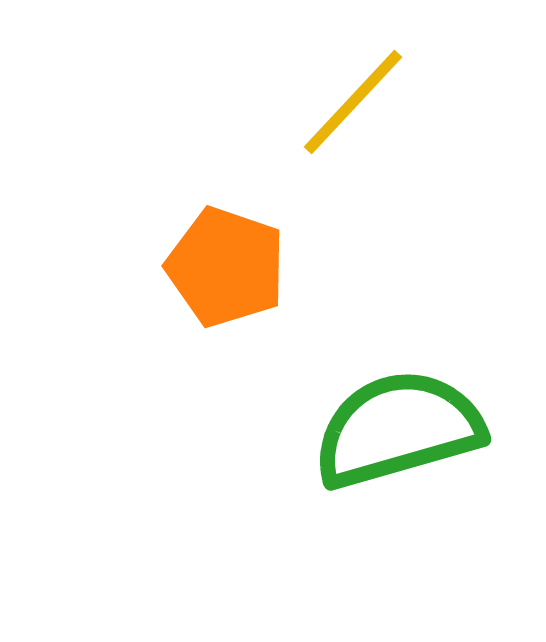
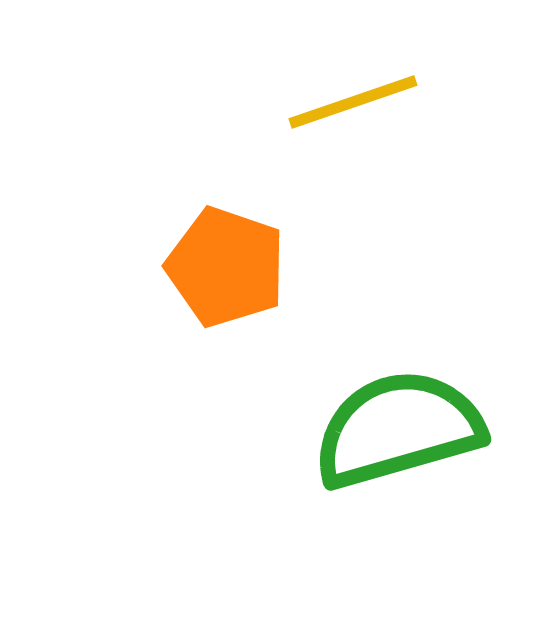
yellow line: rotated 28 degrees clockwise
